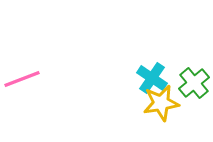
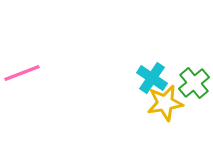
pink line: moved 6 px up
yellow star: moved 4 px right
